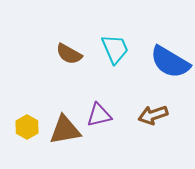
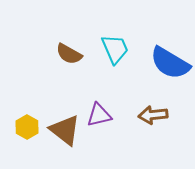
blue semicircle: moved 1 px down
brown arrow: rotated 12 degrees clockwise
brown triangle: rotated 48 degrees clockwise
